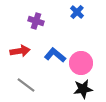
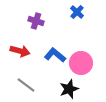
red arrow: rotated 24 degrees clockwise
black star: moved 14 px left; rotated 12 degrees counterclockwise
